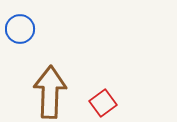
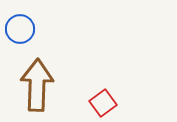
brown arrow: moved 13 px left, 7 px up
